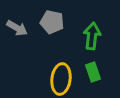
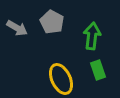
gray pentagon: rotated 15 degrees clockwise
green rectangle: moved 5 px right, 2 px up
yellow ellipse: rotated 32 degrees counterclockwise
